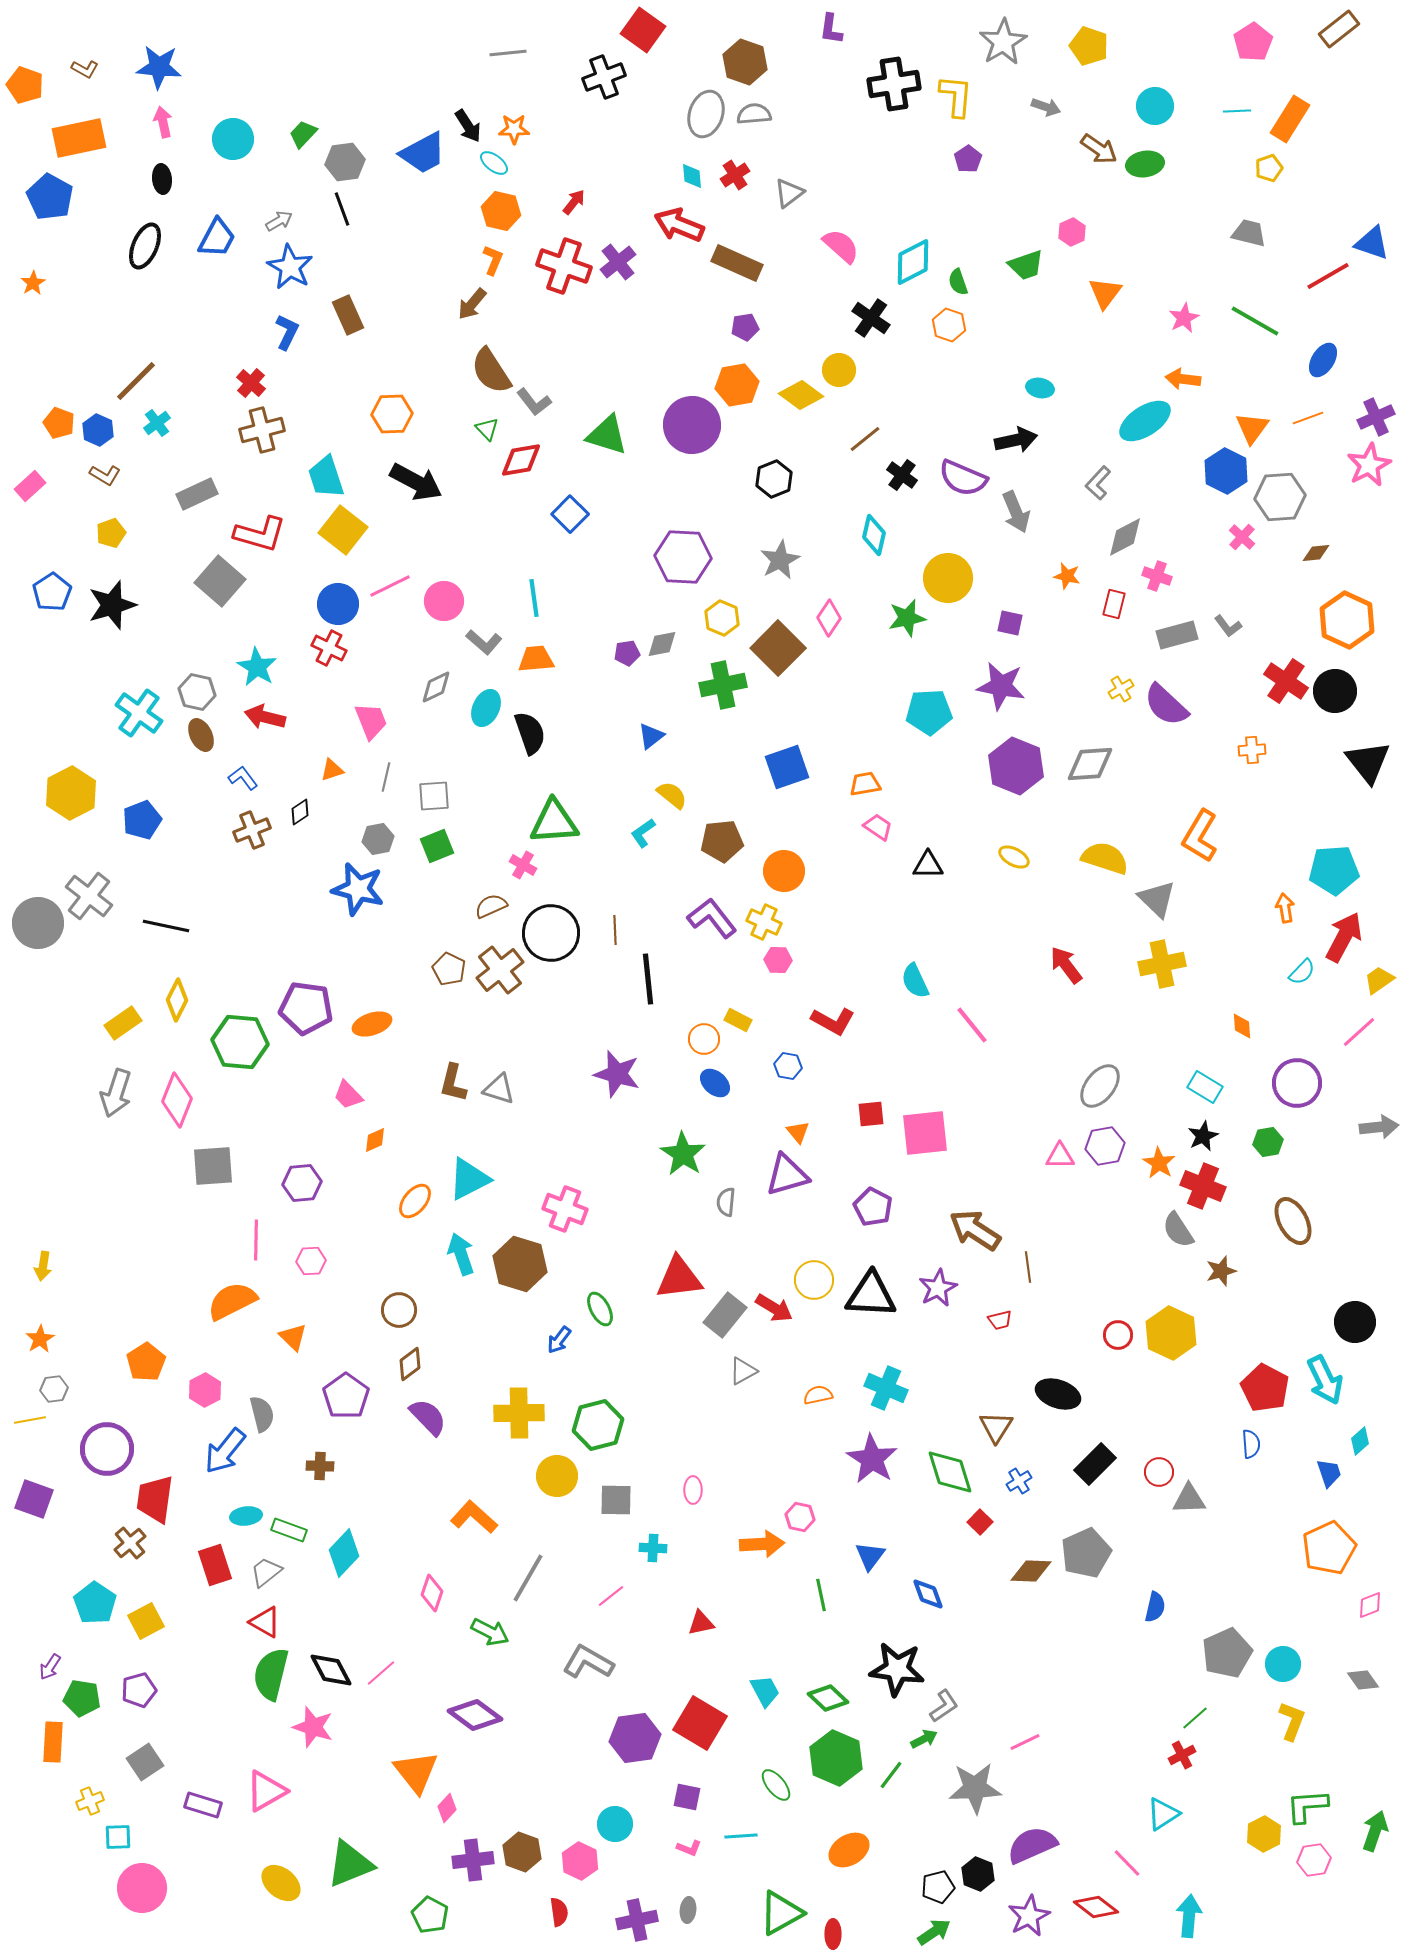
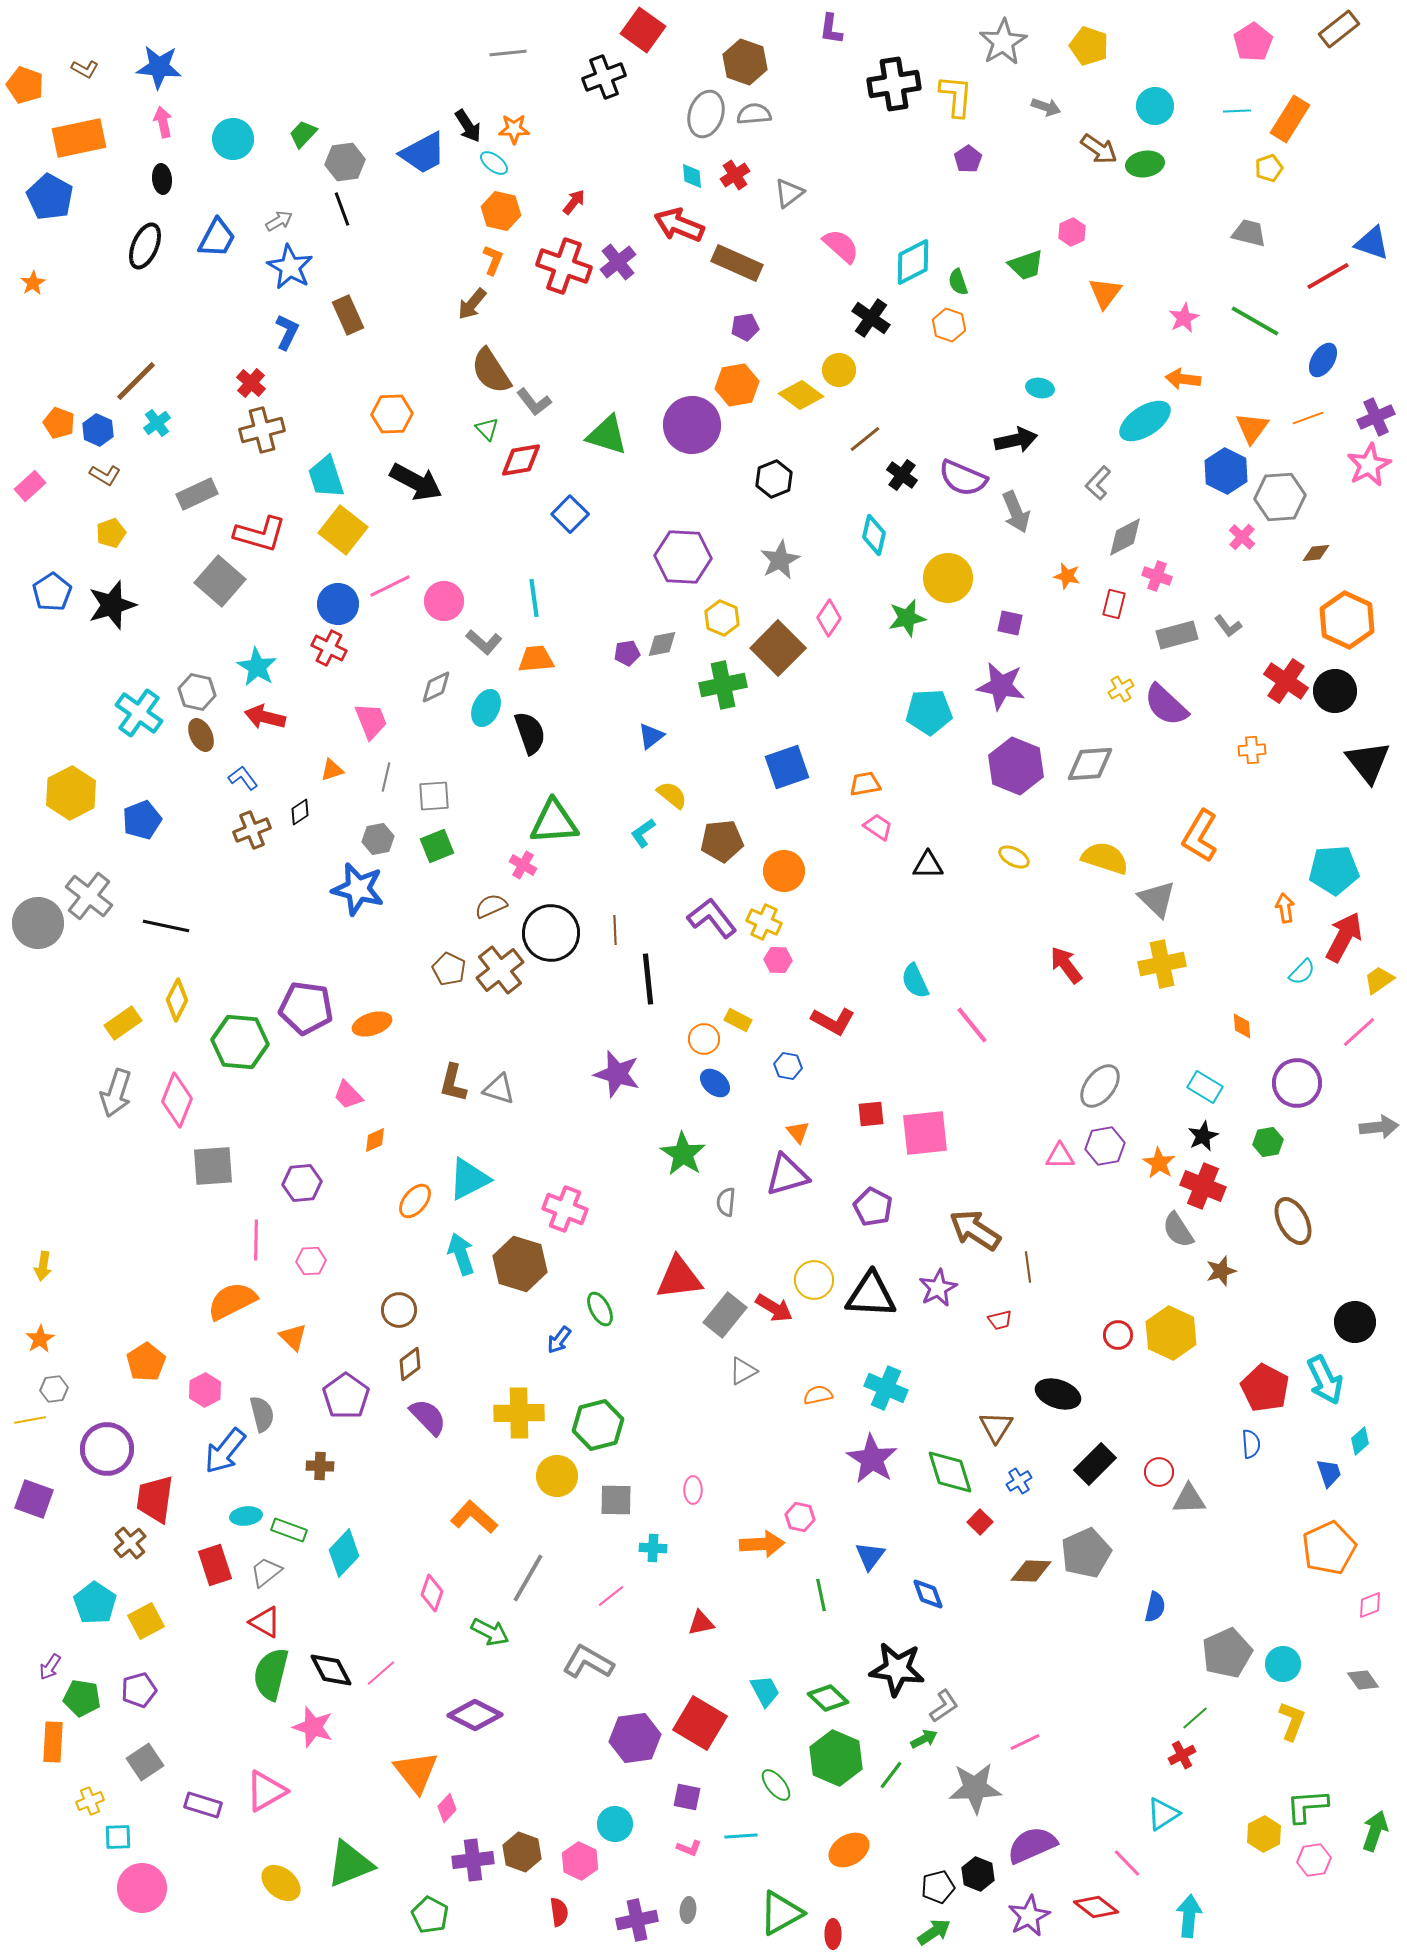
purple diamond at (475, 1715): rotated 10 degrees counterclockwise
